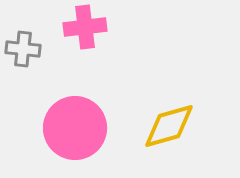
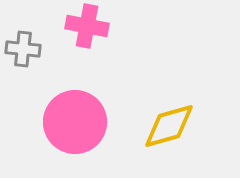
pink cross: moved 2 px right, 1 px up; rotated 18 degrees clockwise
pink circle: moved 6 px up
